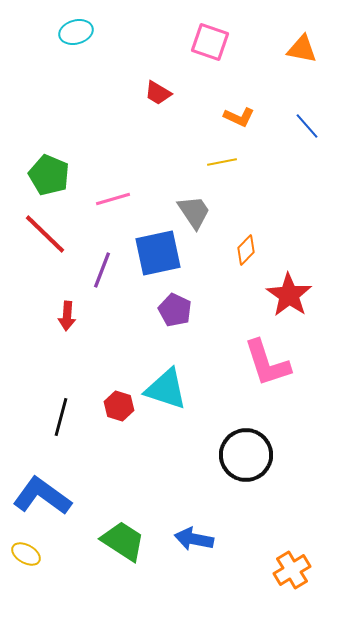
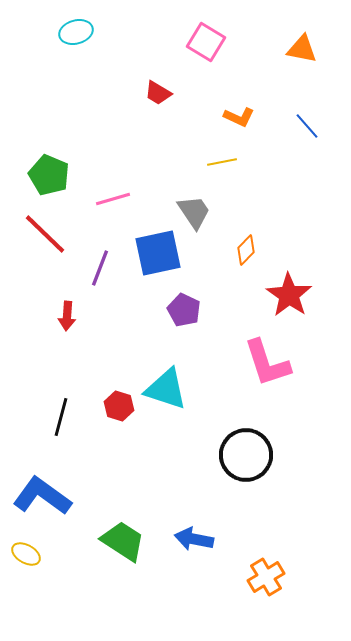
pink square: moved 4 px left; rotated 12 degrees clockwise
purple line: moved 2 px left, 2 px up
purple pentagon: moved 9 px right
orange cross: moved 26 px left, 7 px down
